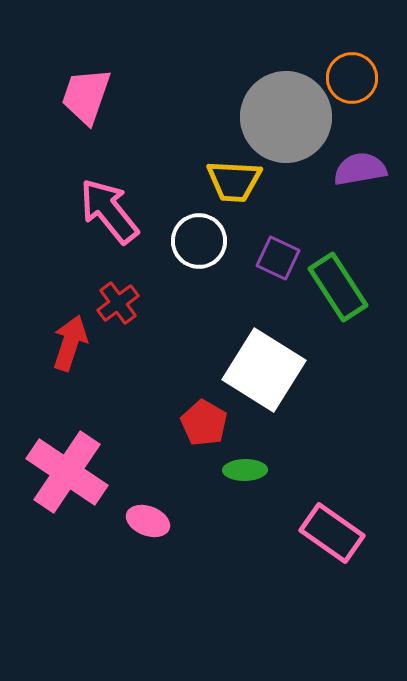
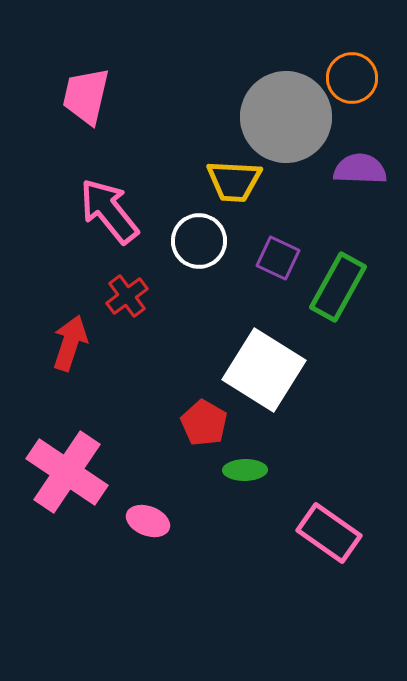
pink trapezoid: rotated 6 degrees counterclockwise
purple semicircle: rotated 12 degrees clockwise
green rectangle: rotated 62 degrees clockwise
red cross: moved 9 px right, 7 px up
pink rectangle: moved 3 px left
